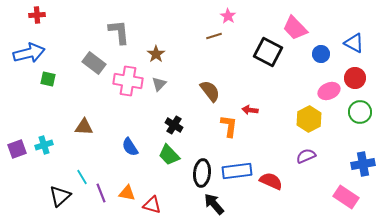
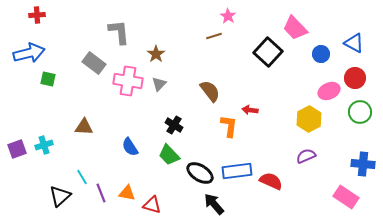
black square: rotated 16 degrees clockwise
blue cross: rotated 15 degrees clockwise
black ellipse: moved 2 px left; rotated 64 degrees counterclockwise
